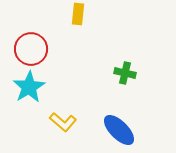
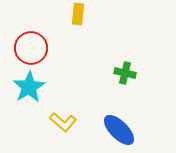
red circle: moved 1 px up
